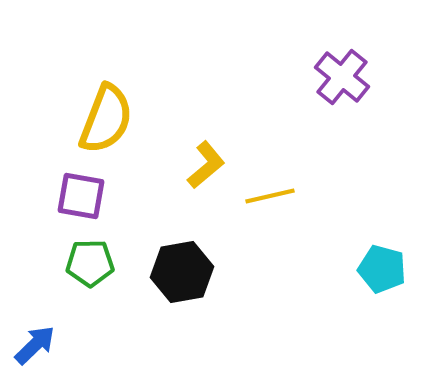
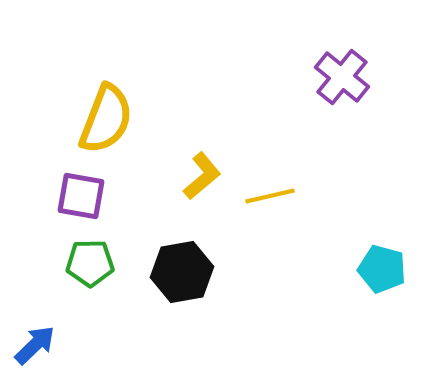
yellow L-shape: moved 4 px left, 11 px down
